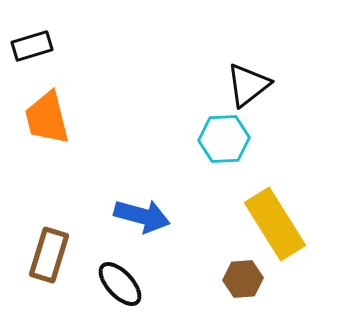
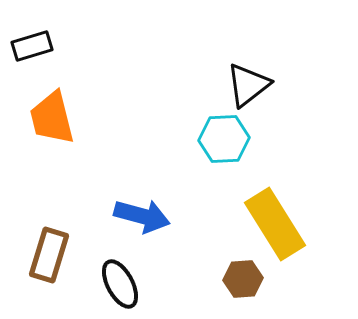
orange trapezoid: moved 5 px right
black ellipse: rotated 15 degrees clockwise
